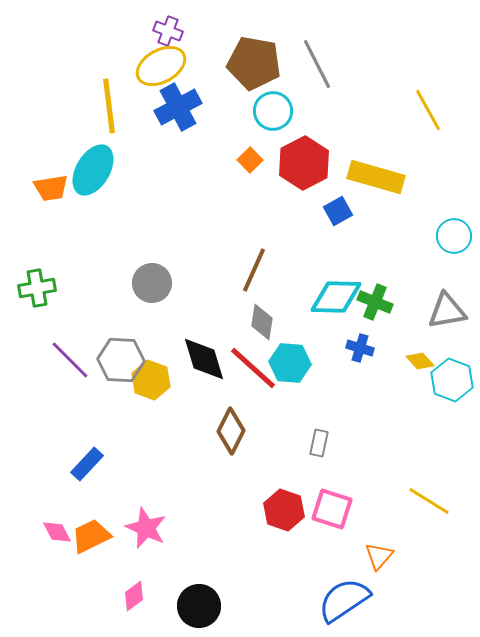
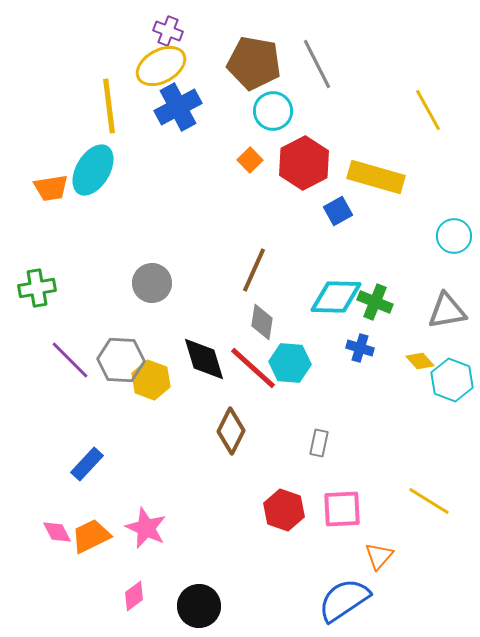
pink square at (332, 509): moved 10 px right; rotated 21 degrees counterclockwise
